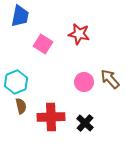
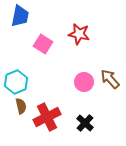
red cross: moved 4 px left; rotated 24 degrees counterclockwise
